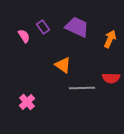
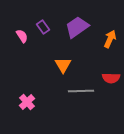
purple trapezoid: rotated 60 degrees counterclockwise
pink semicircle: moved 2 px left
orange triangle: rotated 24 degrees clockwise
gray line: moved 1 px left, 3 px down
